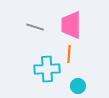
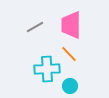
gray line: rotated 48 degrees counterclockwise
orange line: rotated 48 degrees counterclockwise
cyan circle: moved 8 px left
